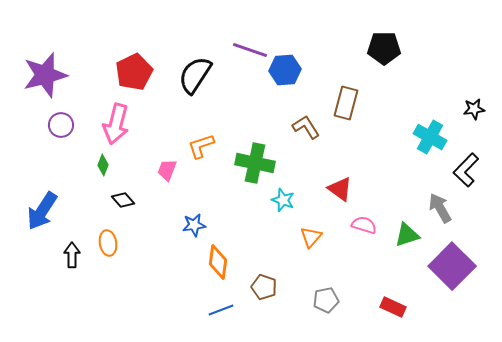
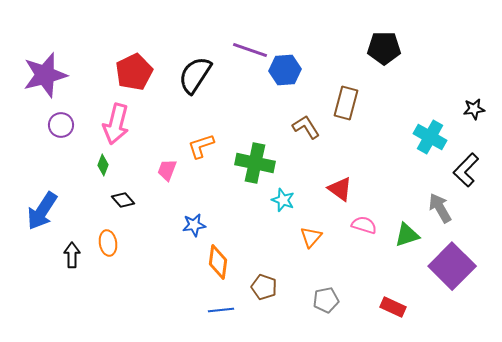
blue line: rotated 15 degrees clockwise
